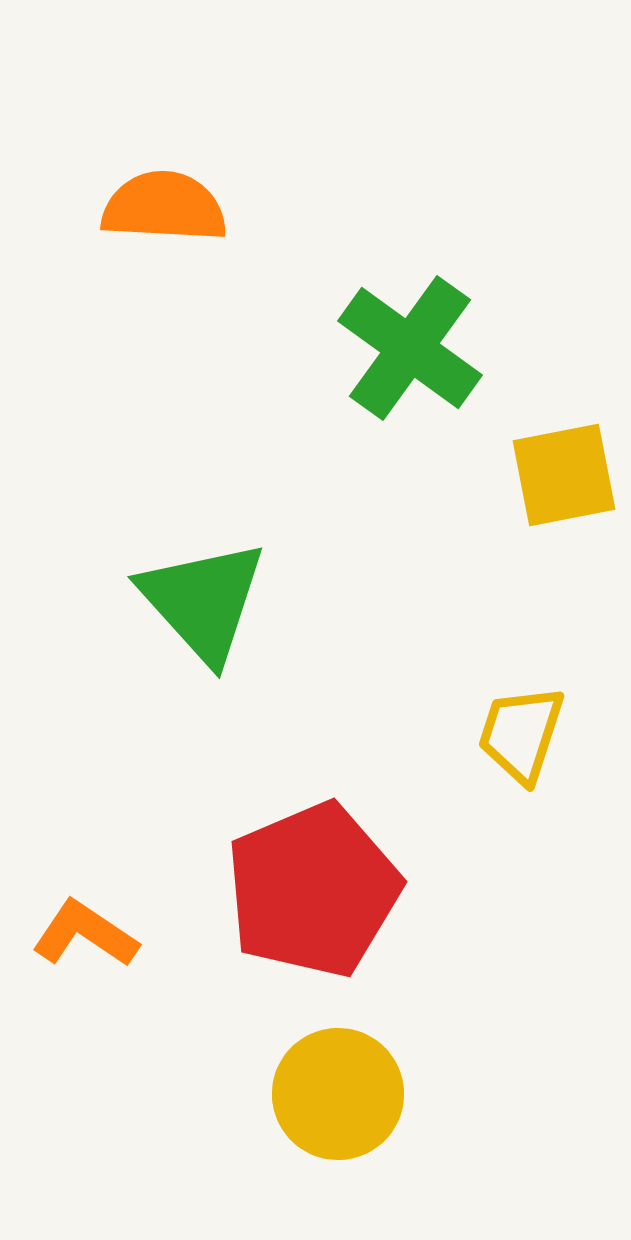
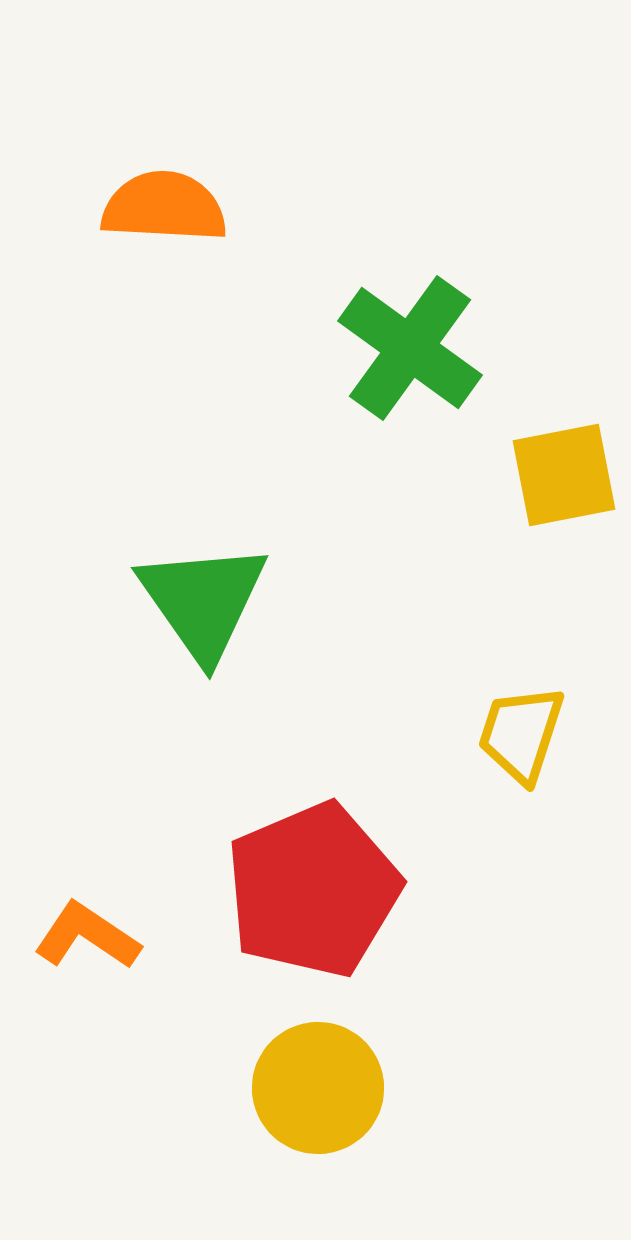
green triangle: rotated 7 degrees clockwise
orange L-shape: moved 2 px right, 2 px down
yellow circle: moved 20 px left, 6 px up
